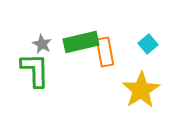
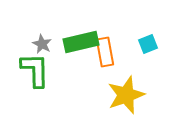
cyan square: rotated 18 degrees clockwise
yellow star: moved 15 px left, 5 px down; rotated 12 degrees clockwise
